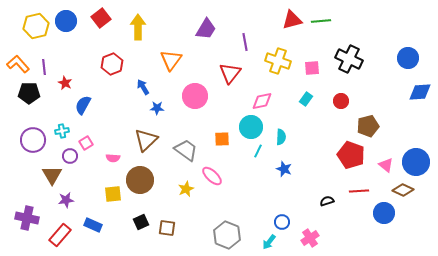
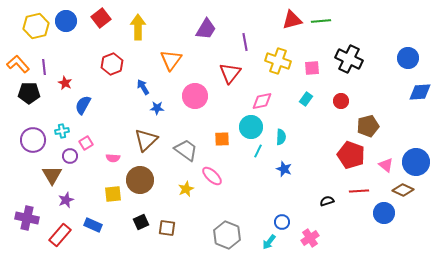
purple star at (66, 200): rotated 14 degrees counterclockwise
